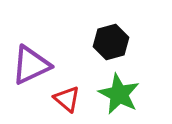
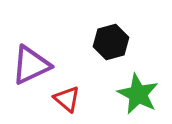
green star: moved 19 px right
